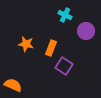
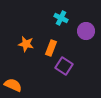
cyan cross: moved 4 px left, 3 px down
